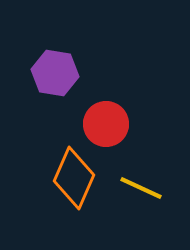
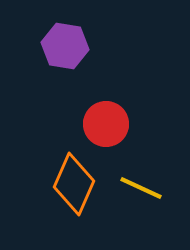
purple hexagon: moved 10 px right, 27 px up
orange diamond: moved 6 px down
